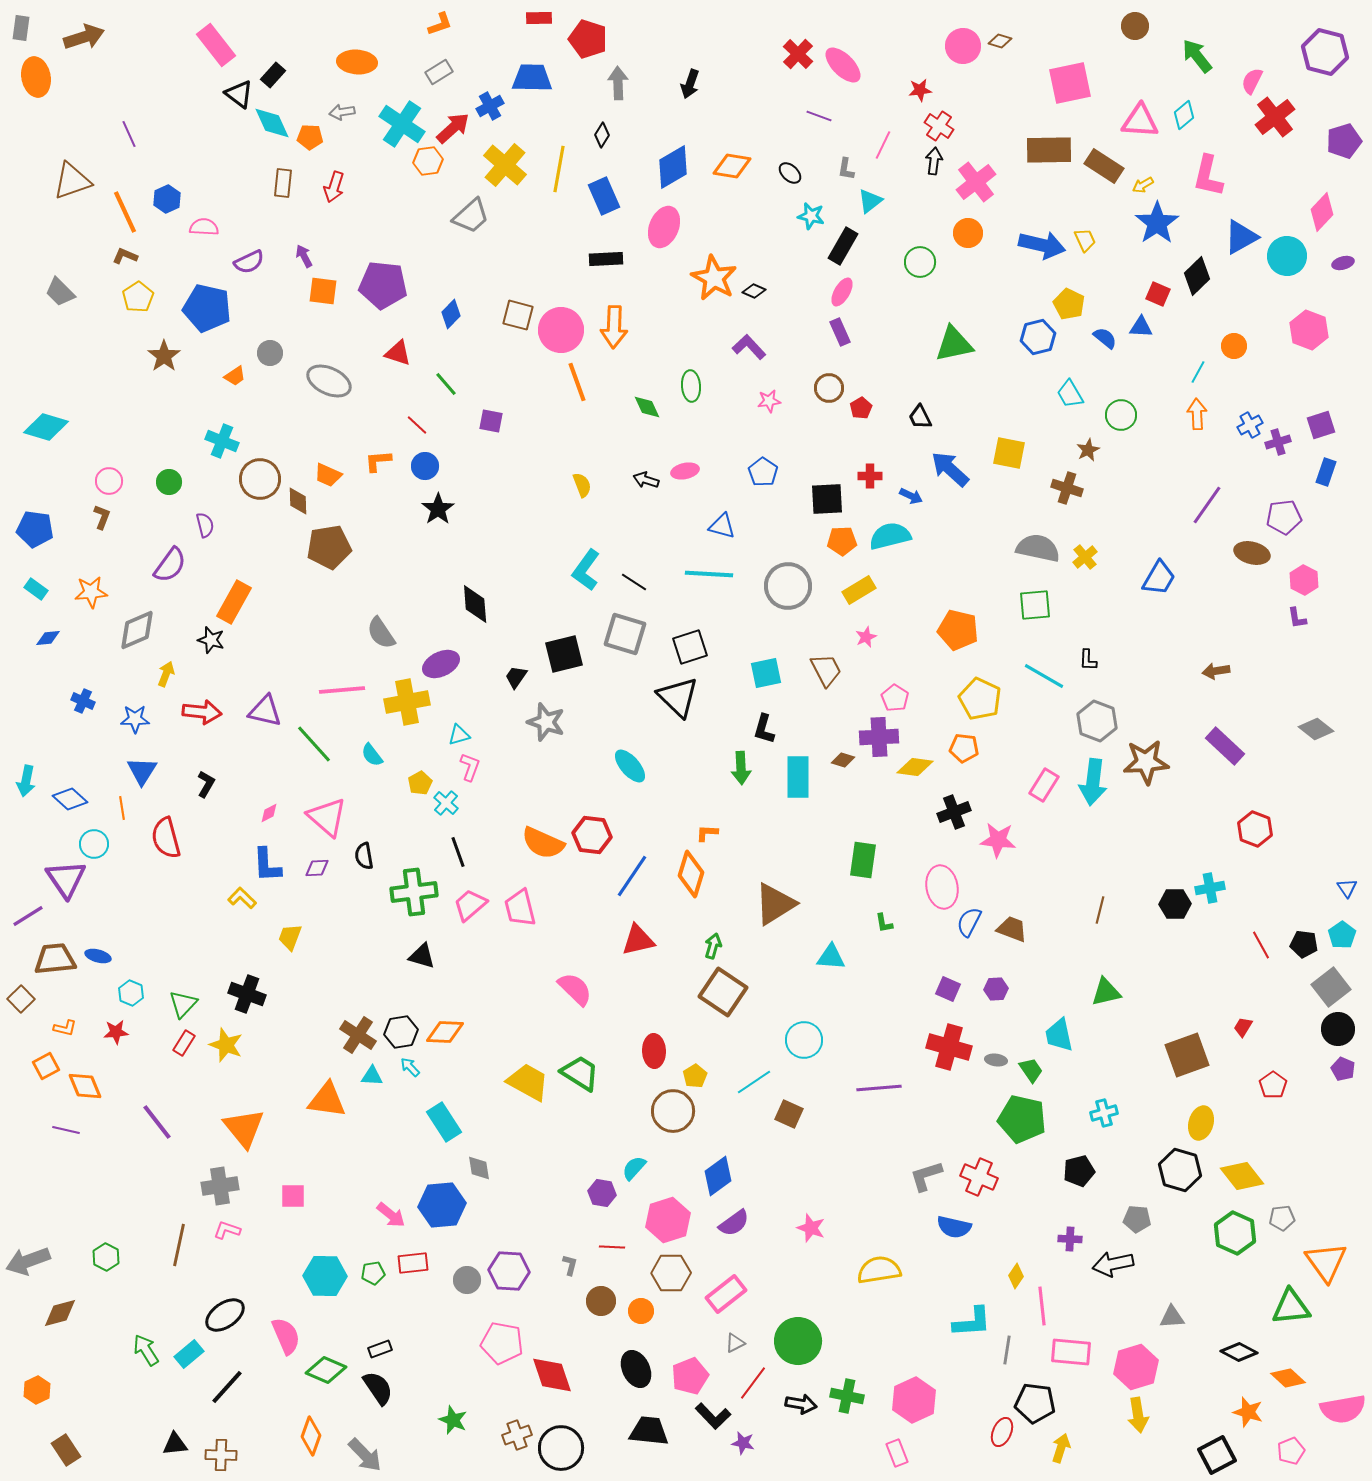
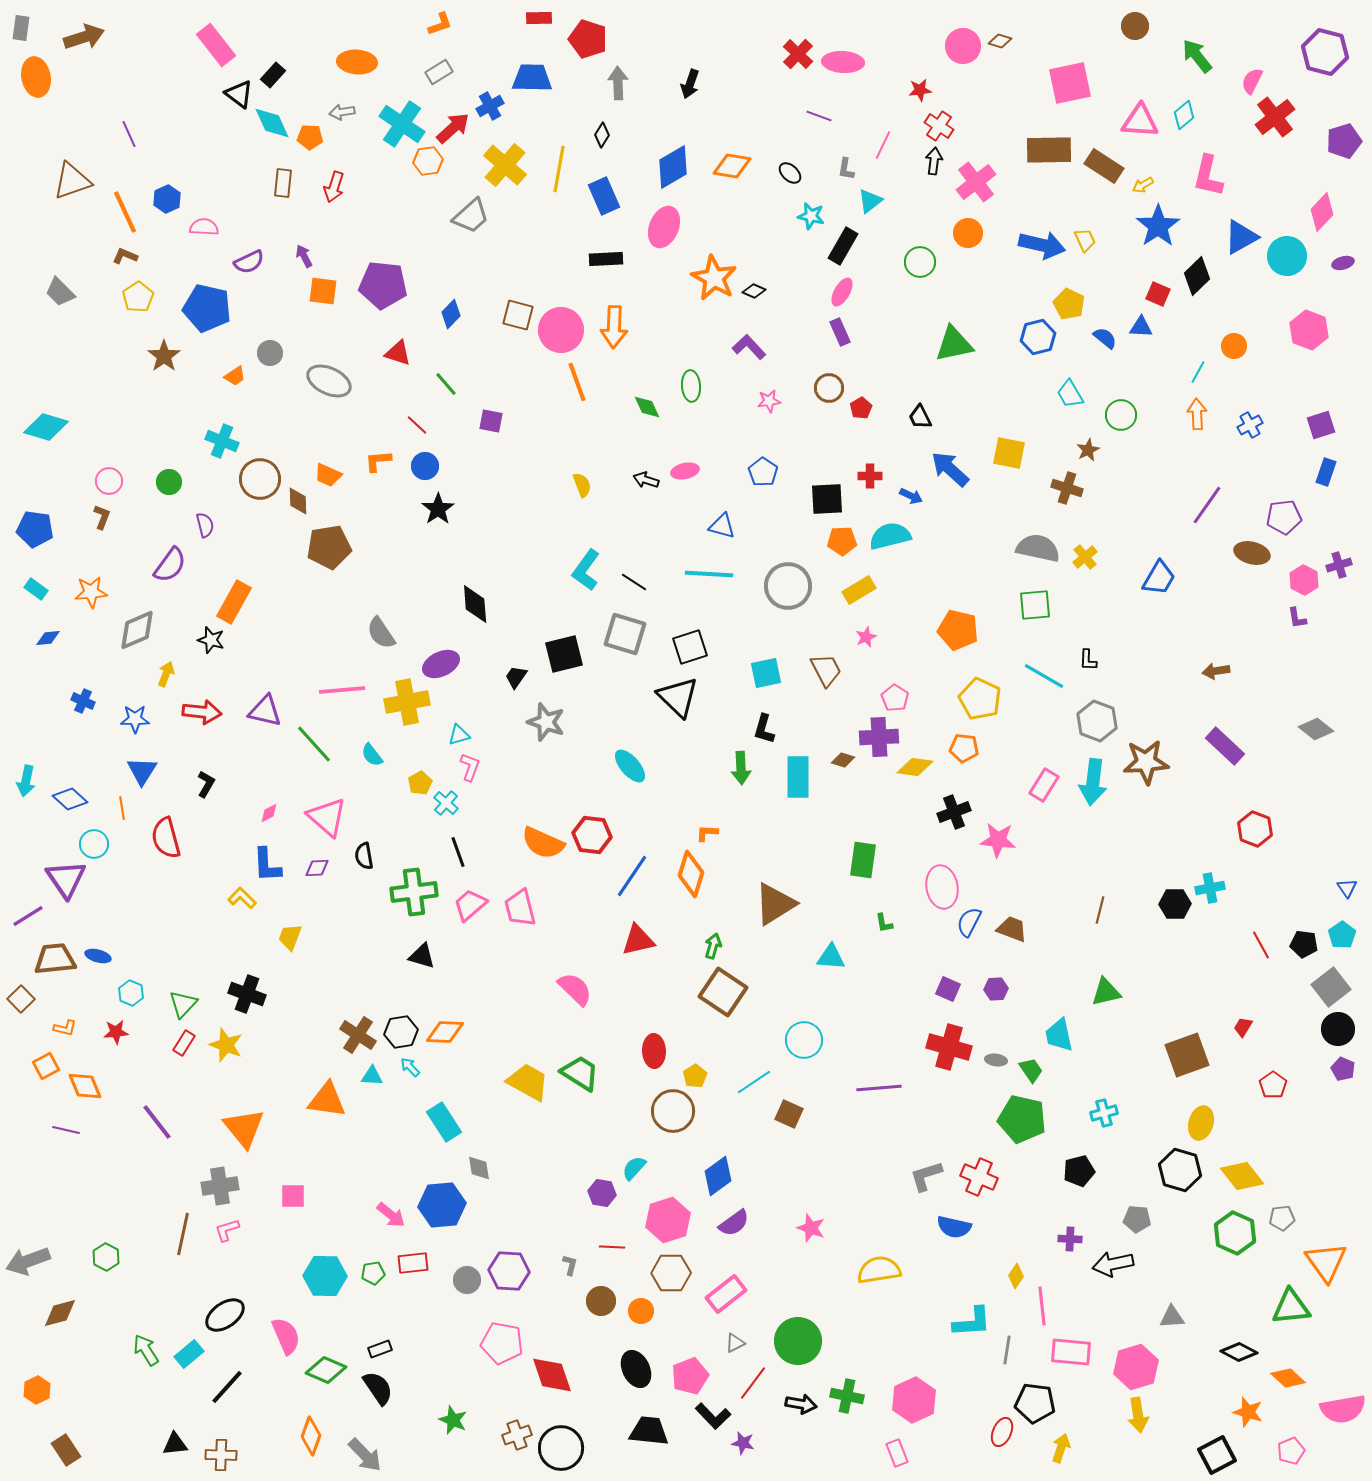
pink ellipse at (843, 65): moved 3 px up; rotated 42 degrees counterclockwise
blue star at (1157, 223): moved 1 px right, 3 px down
purple cross at (1278, 442): moved 61 px right, 123 px down
pink L-shape at (227, 1230): rotated 36 degrees counterclockwise
brown line at (179, 1245): moved 4 px right, 11 px up
